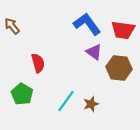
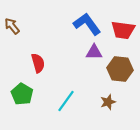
purple triangle: rotated 36 degrees counterclockwise
brown hexagon: moved 1 px right, 1 px down
brown star: moved 17 px right, 2 px up
